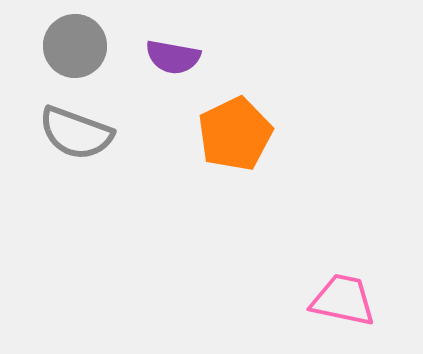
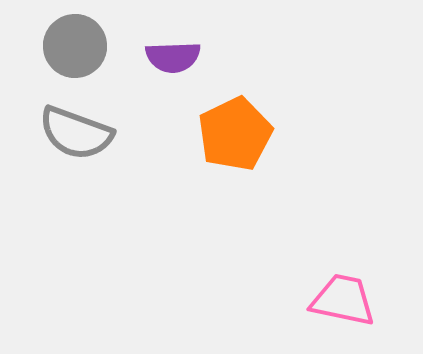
purple semicircle: rotated 12 degrees counterclockwise
